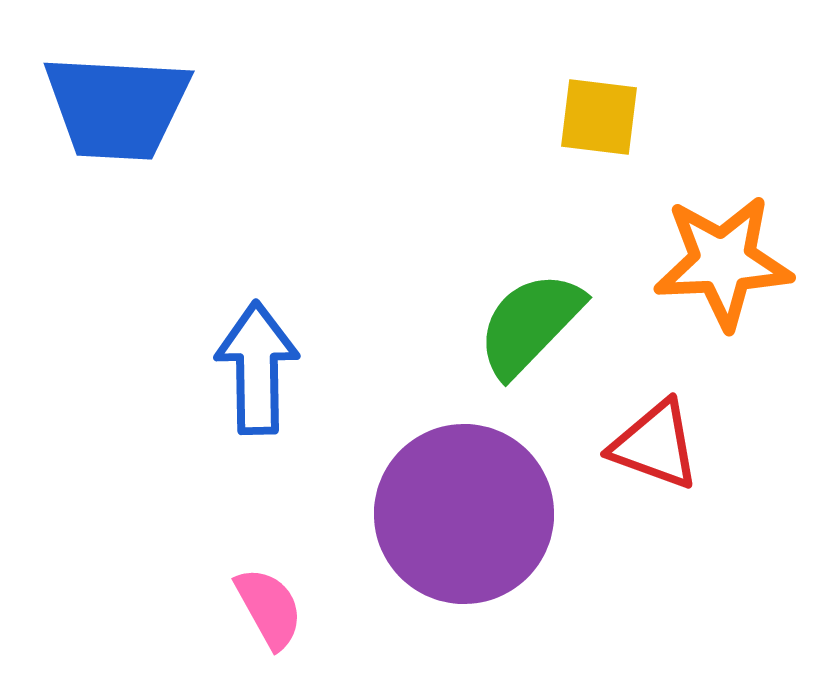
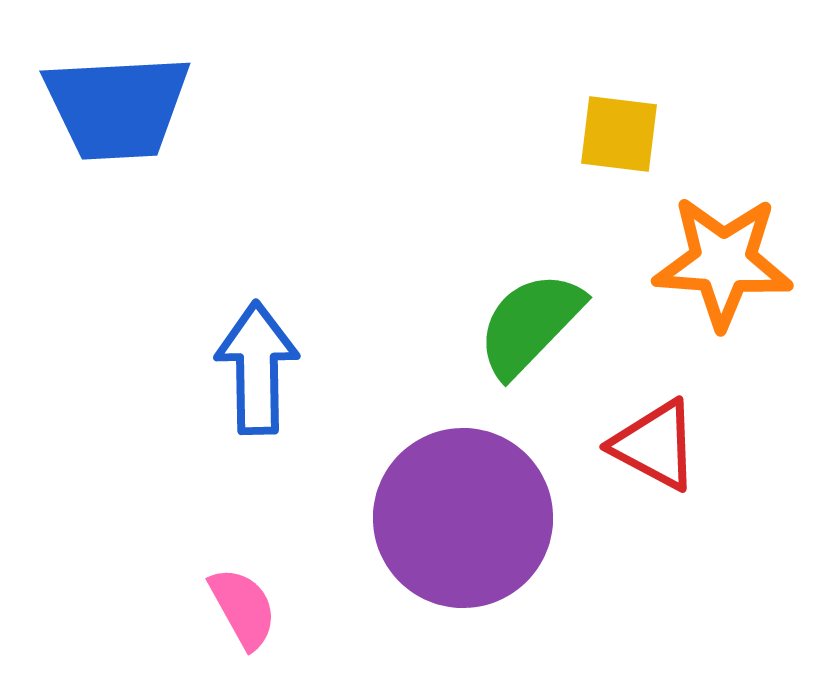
blue trapezoid: rotated 6 degrees counterclockwise
yellow square: moved 20 px right, 17 px down
orange star: rotated 7 degrees clockwise
red triangle: rotated 8 degrees clockwise
purple circle: moved 1 px left, 4 px down
pink semicircle: moved 26 px left
